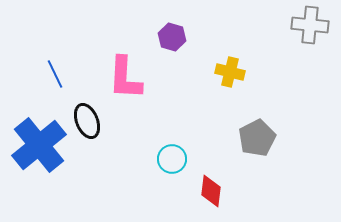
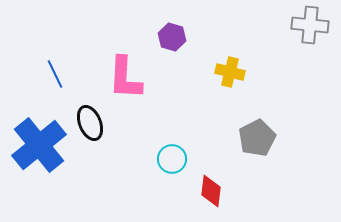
black ellipse: moved 3 px right, 2 px down
